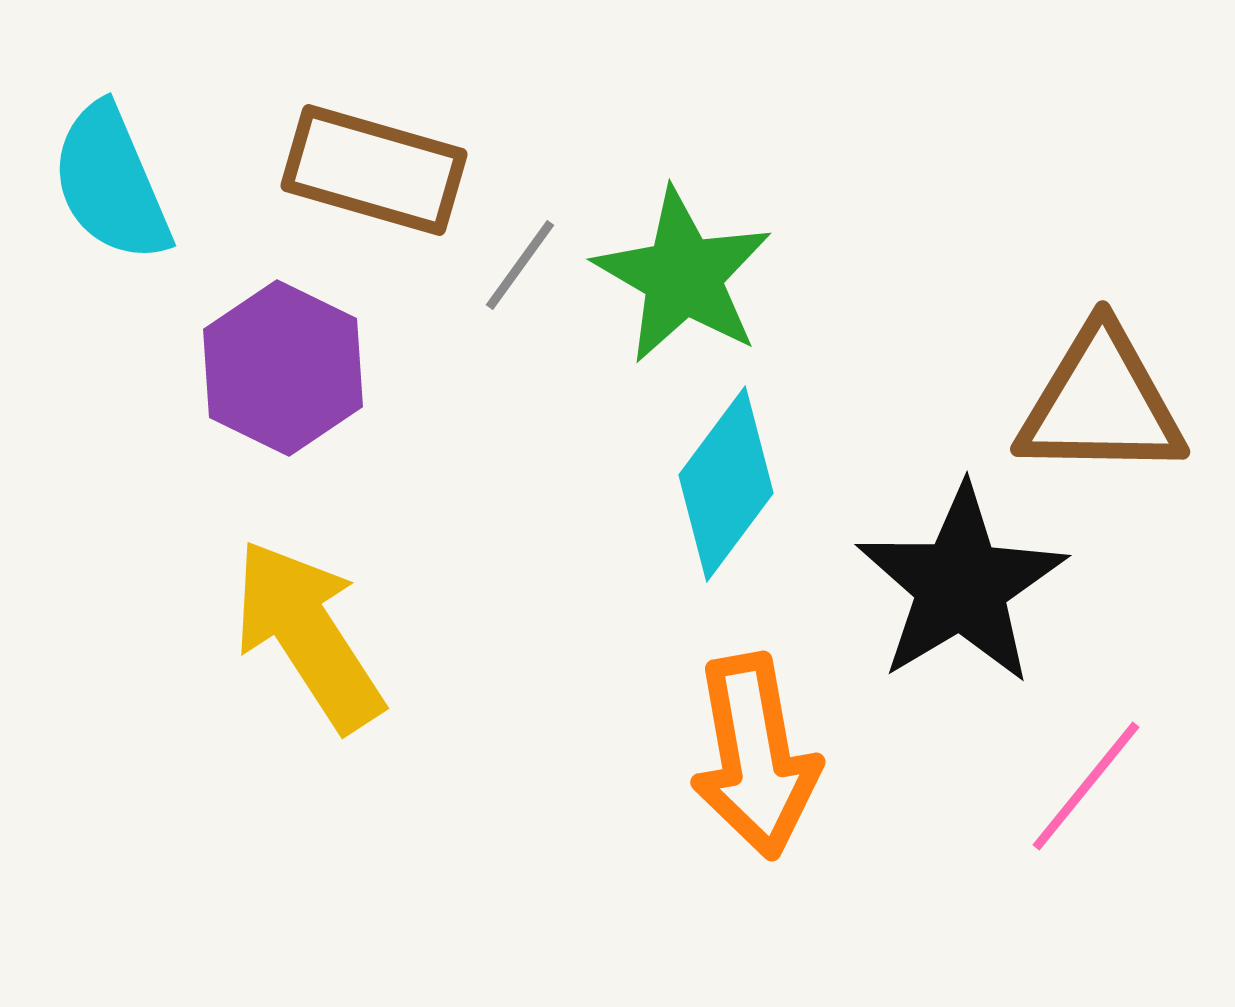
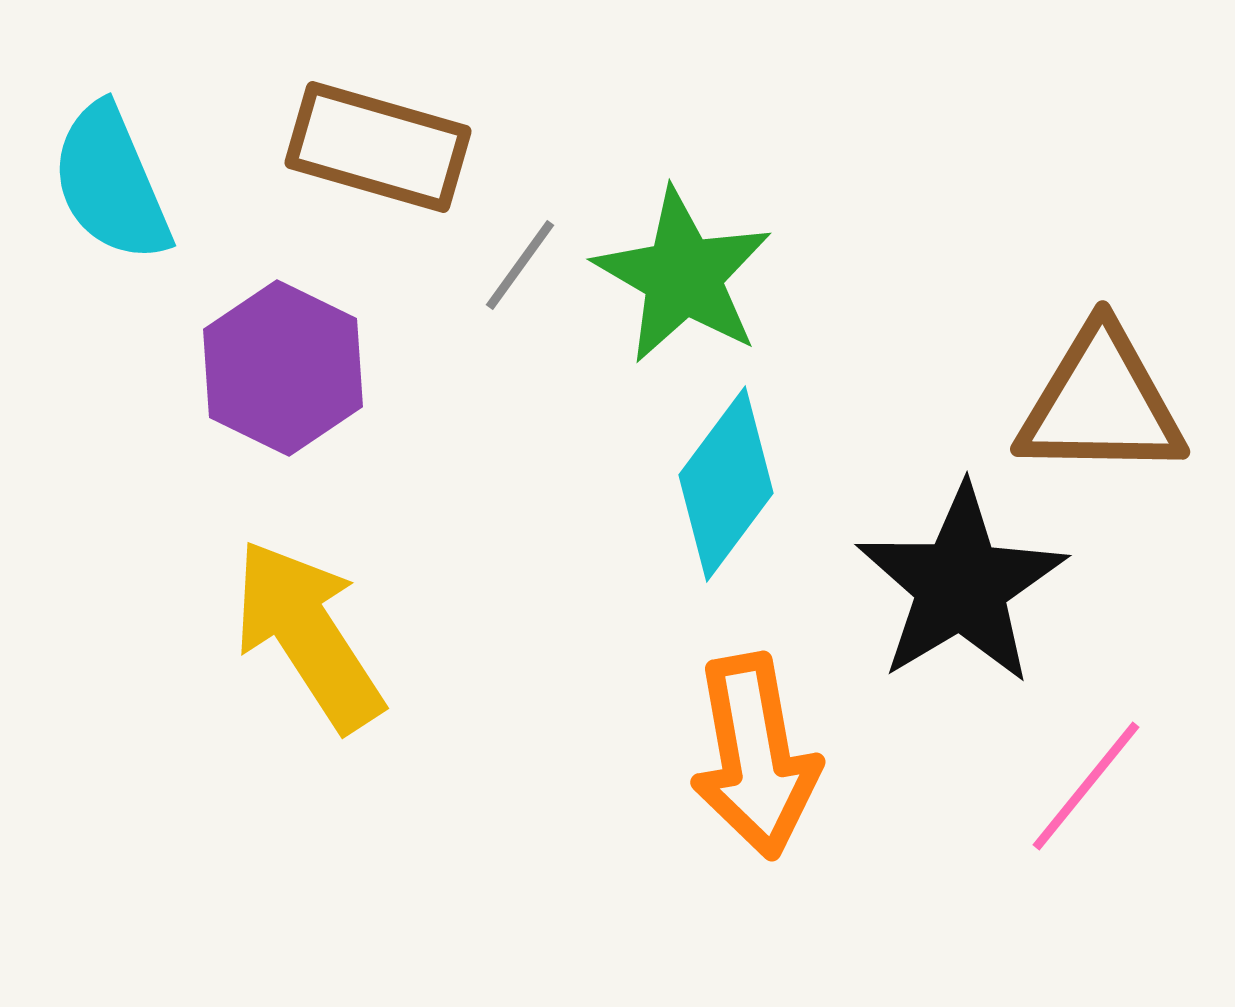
brown rectangle: moved 4 px right, 23 px up
